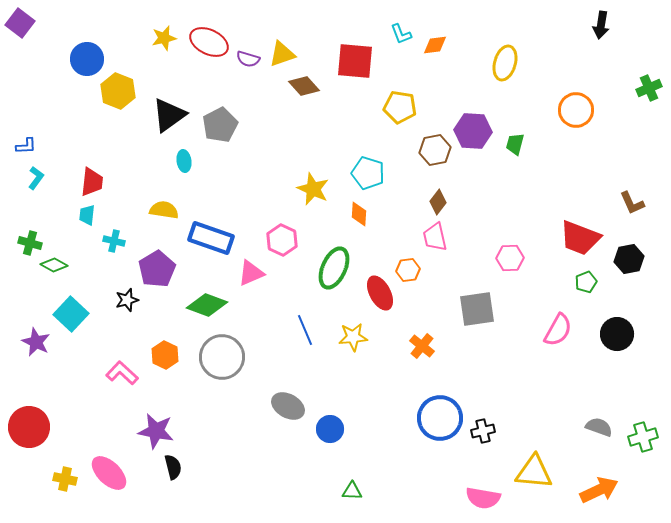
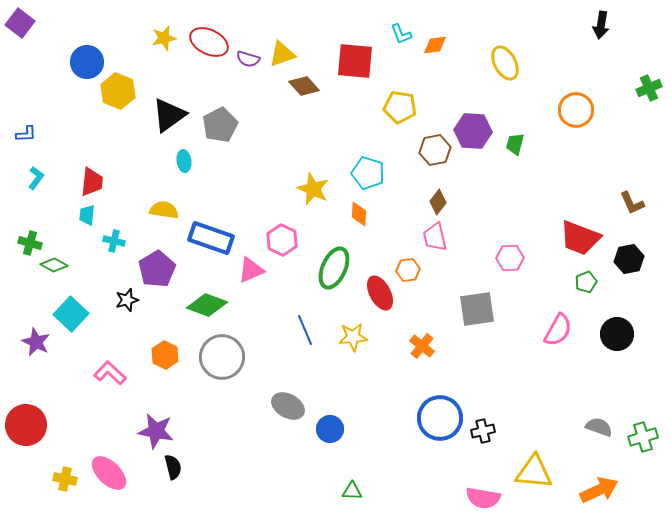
blue circle at (87, 59): moved 3 px down
yellow ellipse at (505, 63): rotated 44 degrees counterclockwise
blue L-shape at (26, 146): moved 12 px up
pink triangle at (251, 273): moved 3 px up
pink L-shape at (122, 373): moved 12 px left
red circle at (29, 427): moved 3 px left, 2 px up
